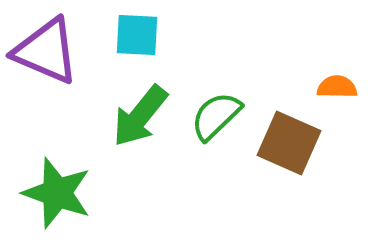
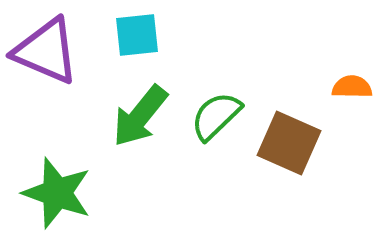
cyan square: rotated 9 degrees counterclockwise
orange semicircle: moved 15 px right
